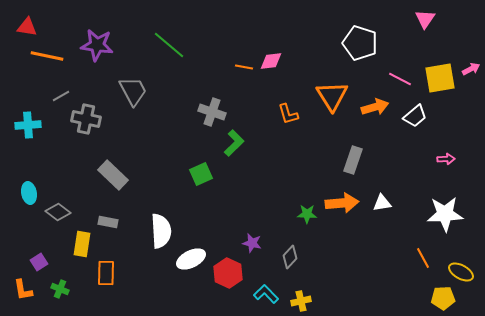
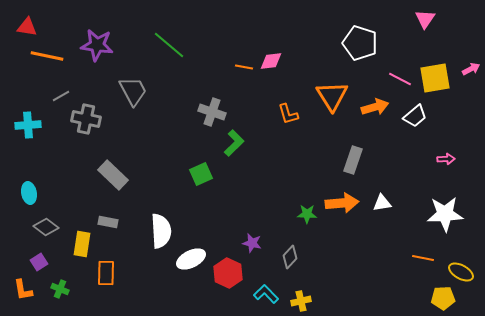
yellow square at (440, 78): moved 5 px left
gray diamond at (58, 212): moved 12 px left, 15 px down
orange line at (423, 258): rotated 50 degrees counterclockwise
